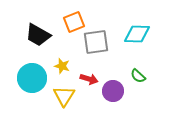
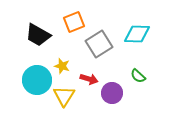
gray square: moved 3 px right, 2 px down; rotated 24 degrees counterclockwise
cyan circle: moved 5 px right, 2 px down
purple circle: moved 1 px left, 2 px down
